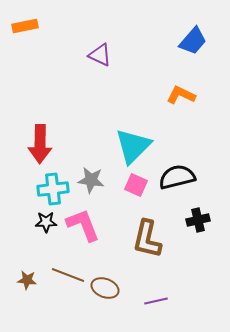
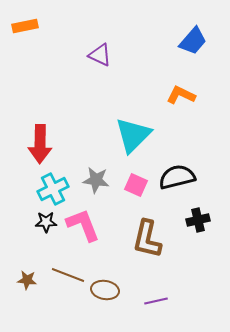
cyan triangle: moved 11 px up
gray star: moved 5 px right
cyan cross: rotated 20 degrees counterclockwise
brown ellipse: moved 2 px down; rotated 12 degrees counterclockwise
